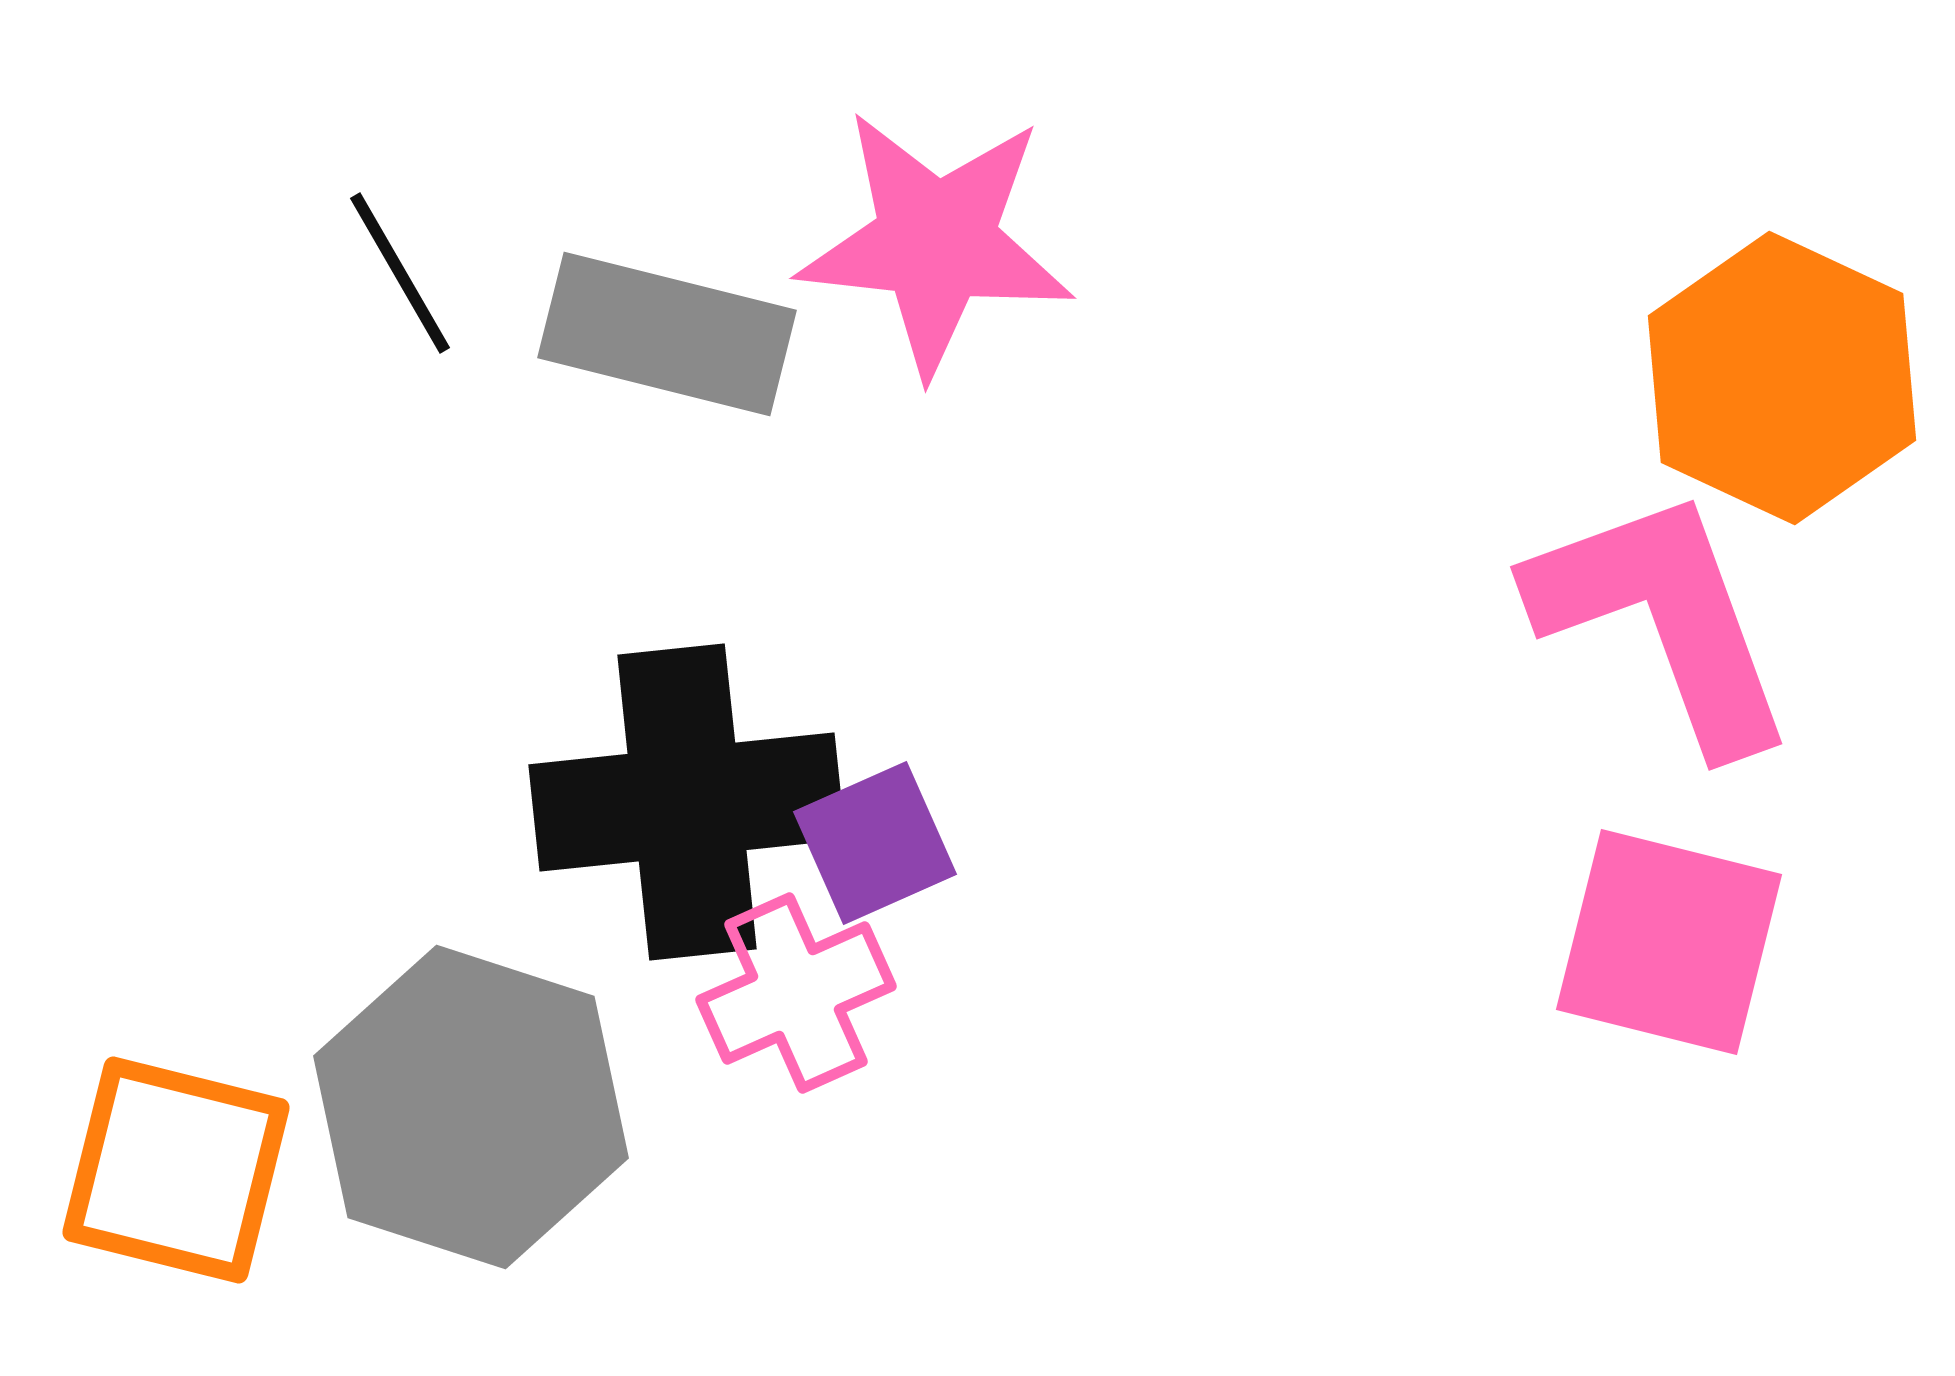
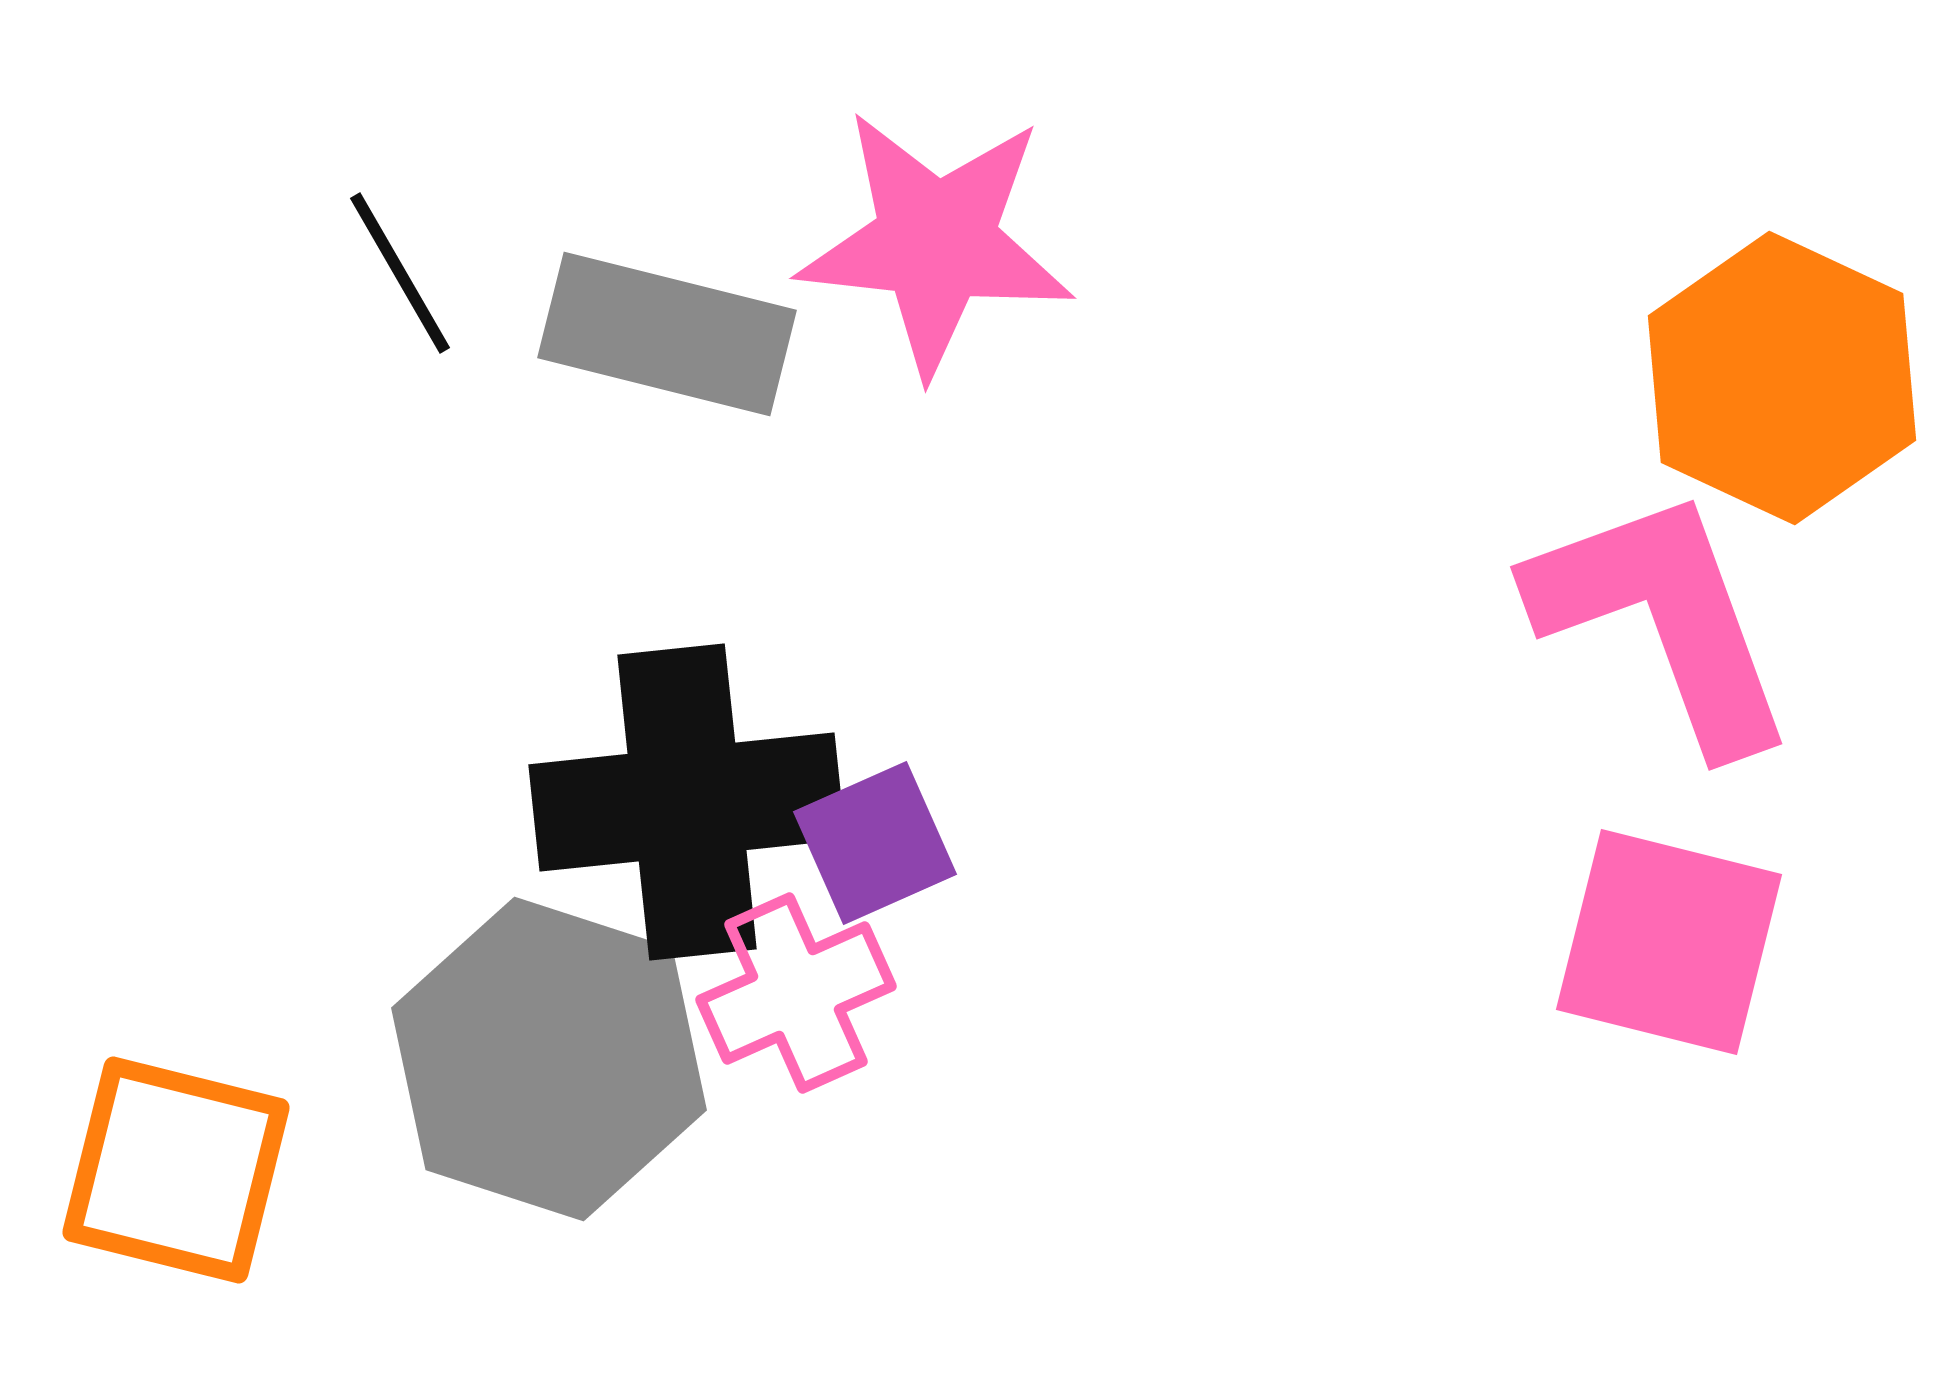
gray hexagon: moved 78 px right, 48 px up
